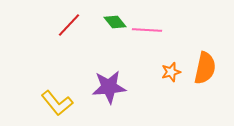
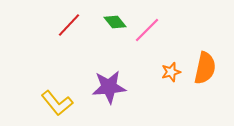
pink line: rotated 48 degrees counterclockwise
